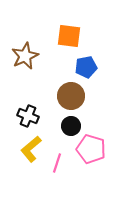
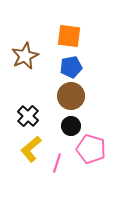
blue pentagon: moved 15 px left
black cross: rotated 20 degrees clockwise
